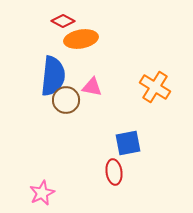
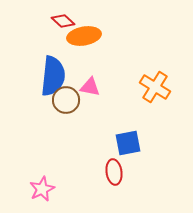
red diamond: rotated 15 degrees clockwise
orange ellipse: moved 3 px right, 3 px up
pink triangle: moved 2 px left
pink star: moved 4 px up
